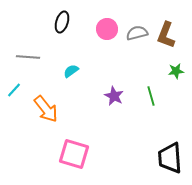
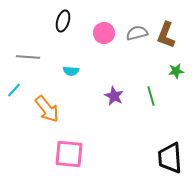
black ellipse: moved 1 px right, 1 px up
pink circle: moved 3 px left, 4 px down
cyan semicircle: rotated 140 degrees counterclockwise
orange arrow: moved 1 px right
pink square: moved 5 px left; rotated 12 degrees counterclockwise
